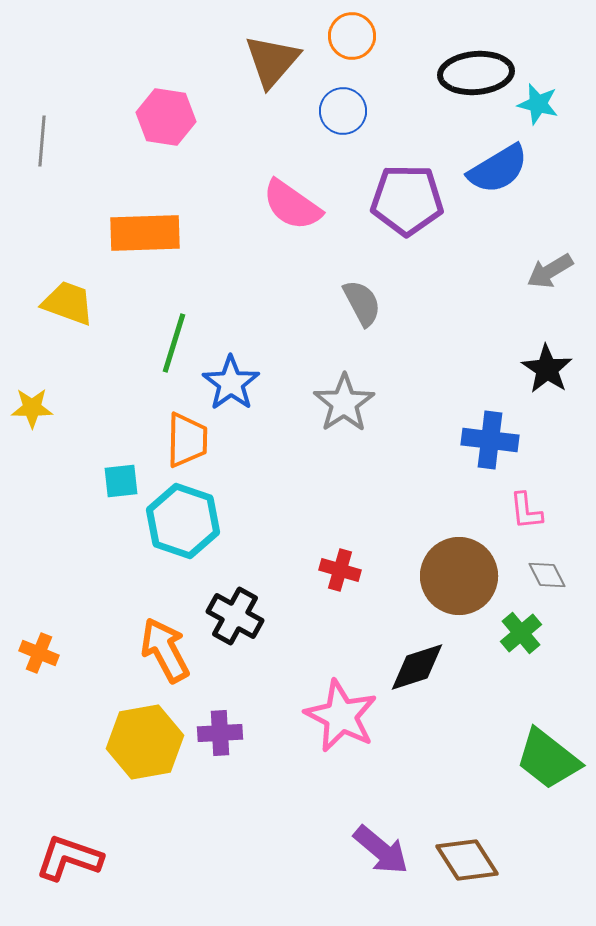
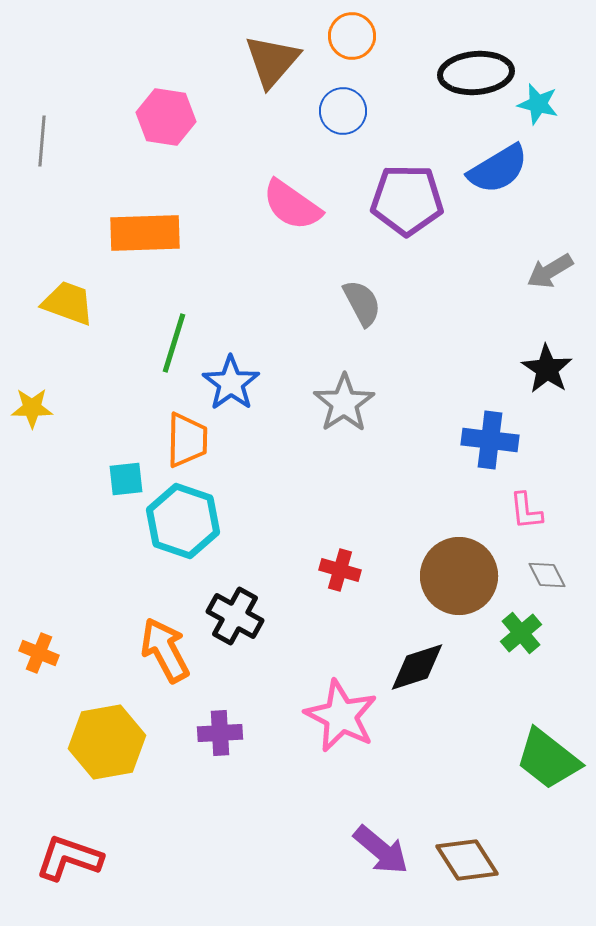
cyan square: moved 5 px right, 2 px up
yellow hexagon: moved 38 px left
